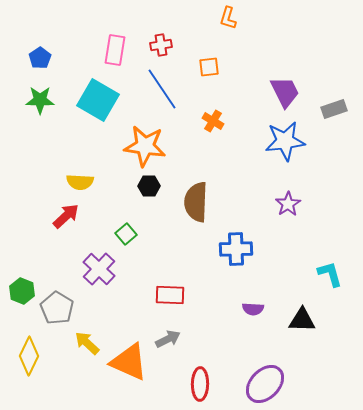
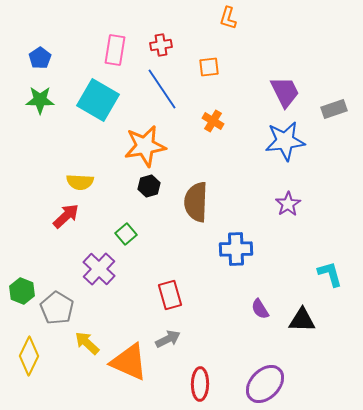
orange star: rotated 18 degrees counterclockwise
black hexagon: rotated 15 degrees counterclockwise
red rectangle: rotated 72 degrees clockwise
purple semicircle: moved 7 px right; rotated 55 degrees clockwise
